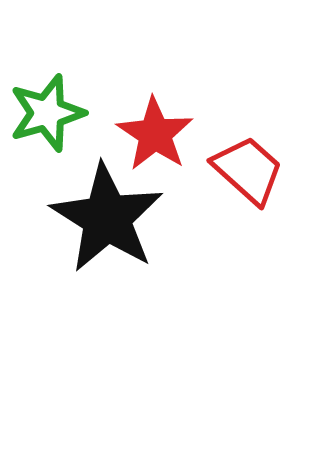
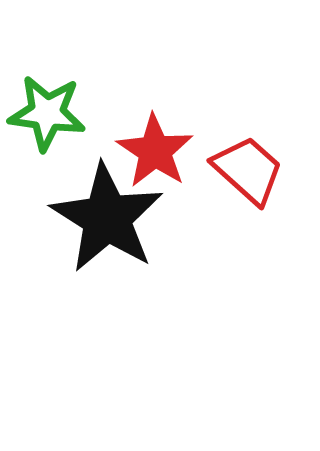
green star: rotated 24 degrees clockwise
red star: moved 17 px down
